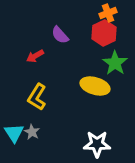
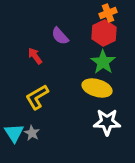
purple semicircle: moved 1 px down
red arrow: rotated 84 degrees clockwise
green star: moved 12 px left, 1 px up
yellow ellipse: moved 2 px right, 2 px down
yellow L-shape: rotated 28 degrees clockwise
gray star: moved 1 px down
white star: moved 10 px right, 22 px up
